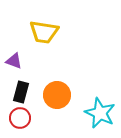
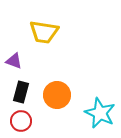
red circle: moved 1 px right, 3 px down
